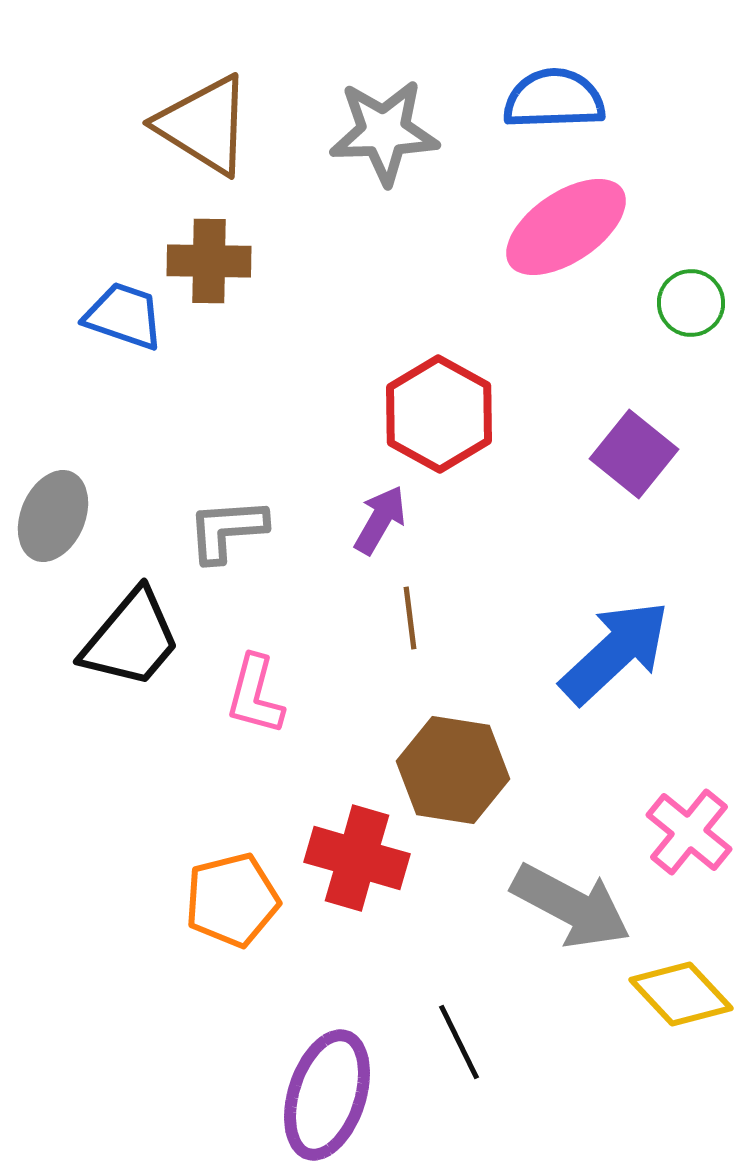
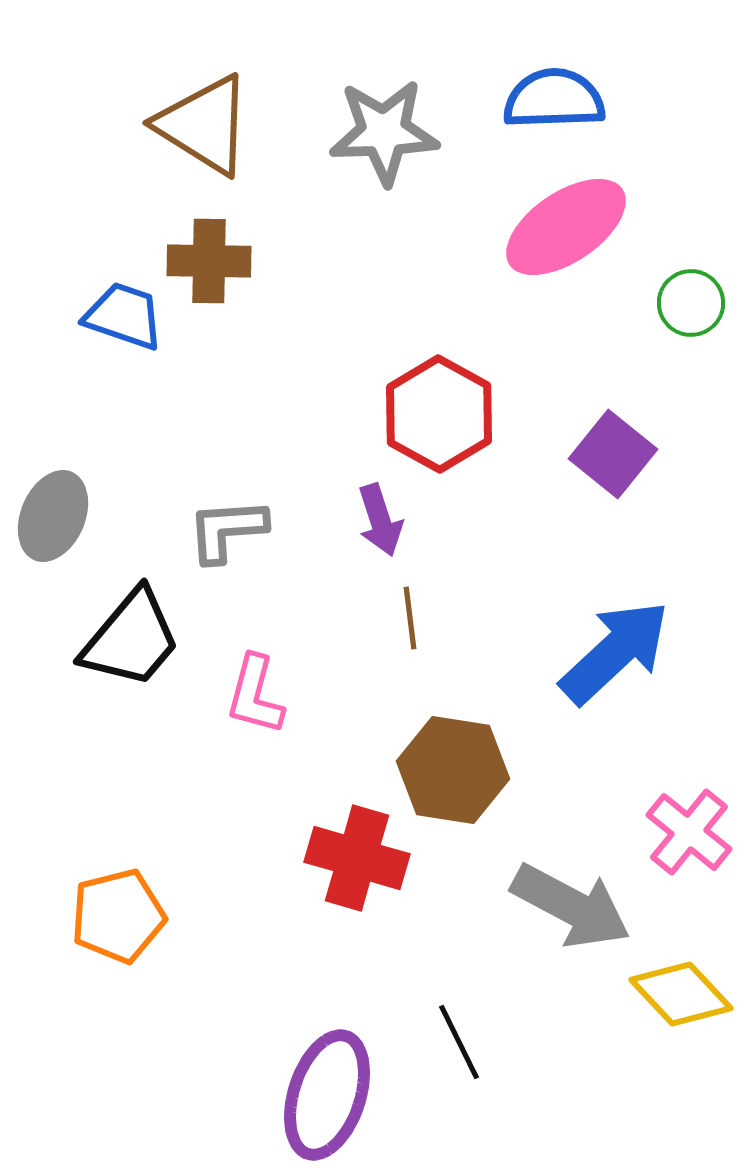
purple square: moved 21 px left
purple arrow: rotated 132 degrees clockwise
orange pentagon: moved 114 px left, 16 px down
